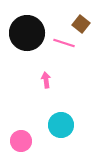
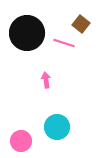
cyan circle: moved 4 px left, 2 px down
